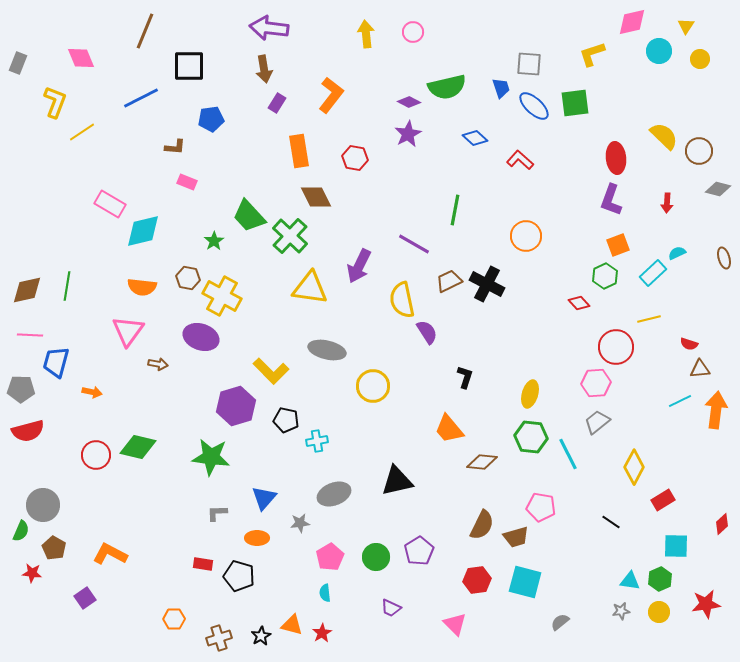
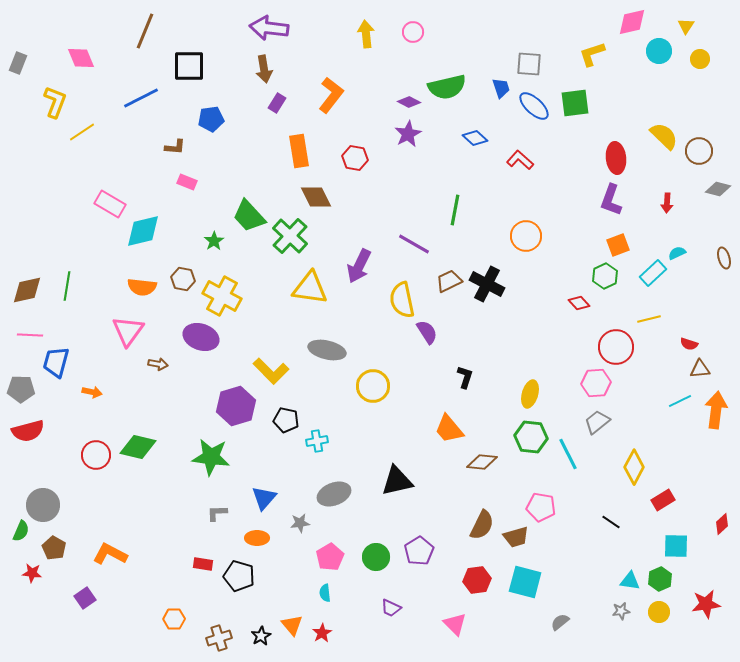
brown hexagon at (188, 278): moved 5 px left, 1 px down
orange triangle at (292, 625): rotated 35 degrees clockwise
